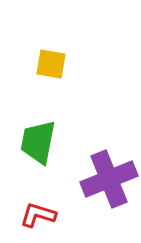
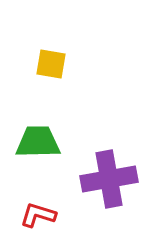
green trapezoid: rotated 78 degrees clockwise
purple cross: rotated 12 degrees clockwise
